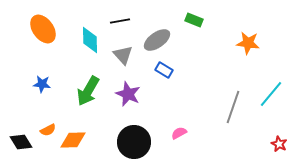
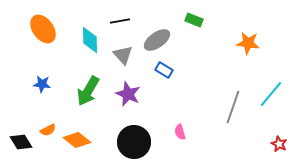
pink semicircle: moved 1 px right, 1 px up; rotated 77 degrees counterclockwise
orange diamond: moved 4 px right; rotated 40 degrees clockwise
